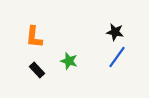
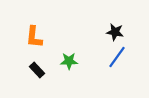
green star: rotated 18 degrees counterclockwise
